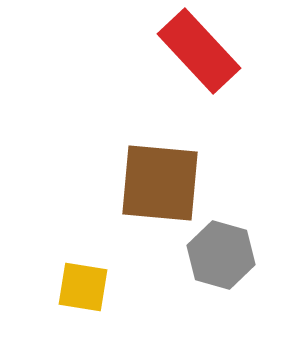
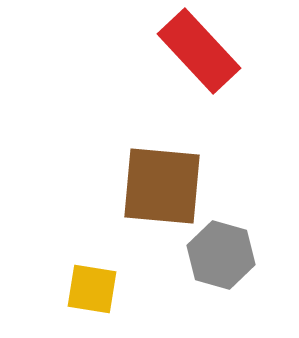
brown square: moved 2 px right, 3 px down
yellow square: moved 9 px right, 2 px down
